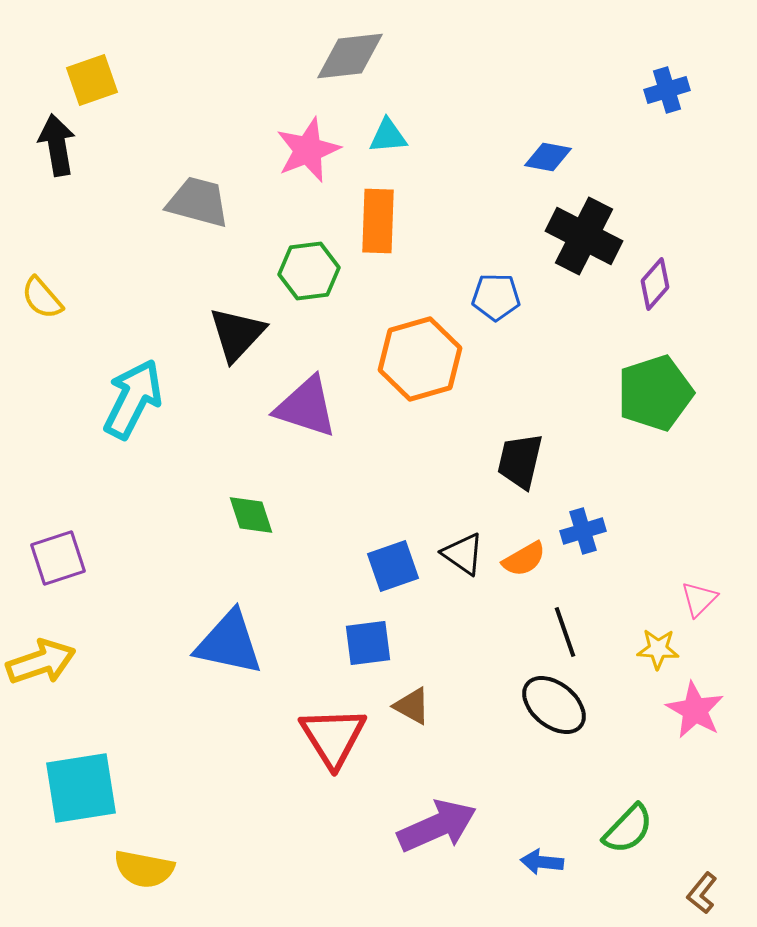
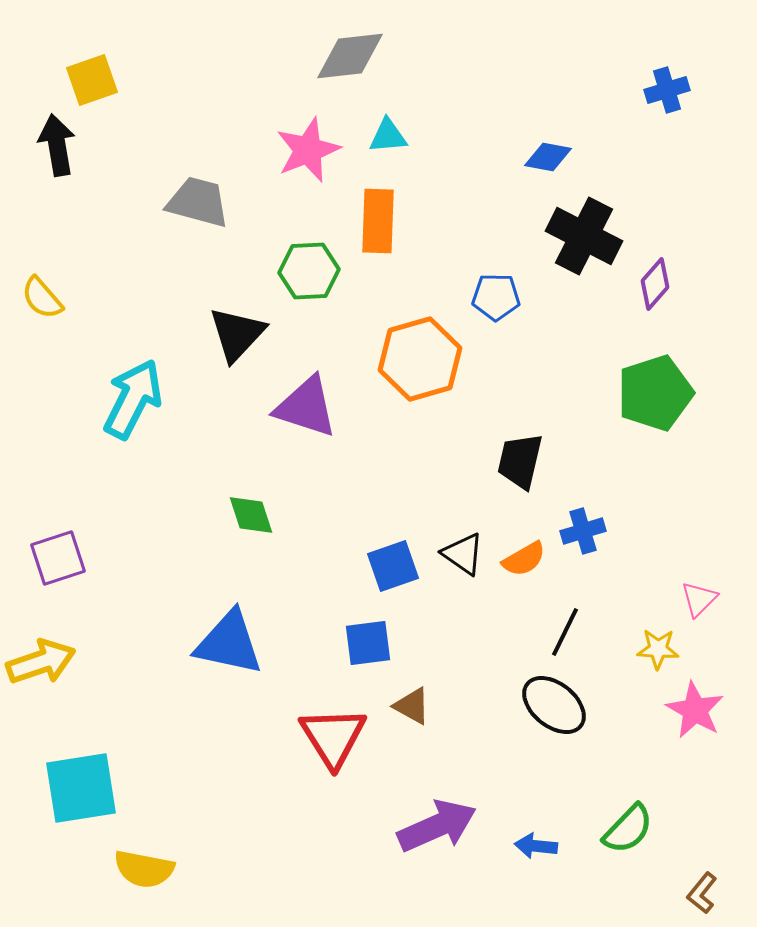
green hexagon at (309, 271): rotated 4 degrees clockwise
black line at (565, 632): rotated 45 degrees clockwise
blue arrow at (542, 862): moved 6 px left, 16 px up
